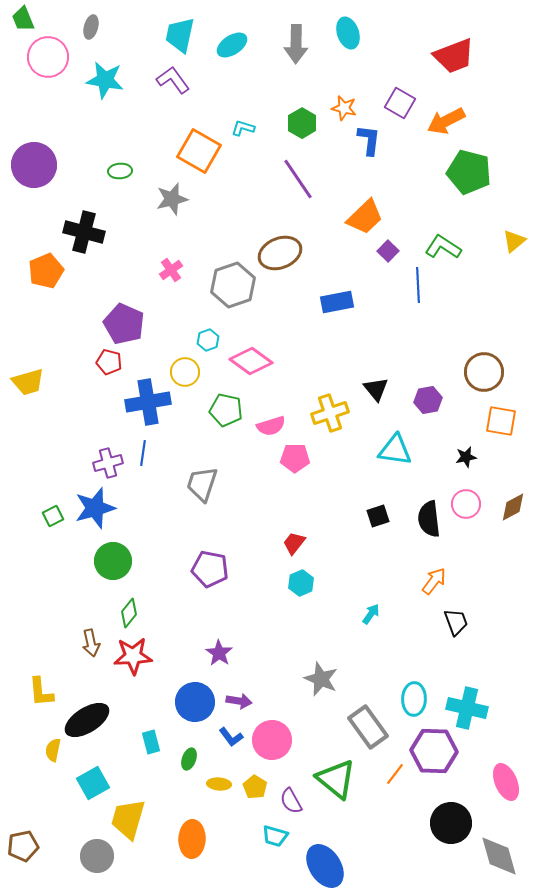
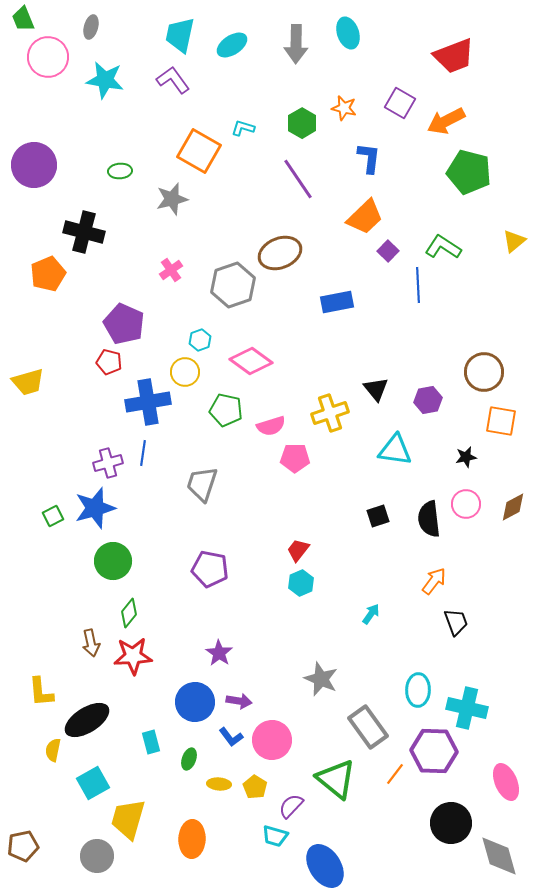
blue L-shape at (369, 140): moved 18 px down
orange pentagon at (46, 271): moved 2 px right, 3 px down
cyan hexagon at (208, 340): moved 8 px left
red trapezoid at (294, 543): moved 4 px right, 7 px down
cyan ellipse at (414, 699): moved 4 px right, 9 px up
purple semicircle at (291, 801): moved 5 px down; rotated 72 degrees clockwise
